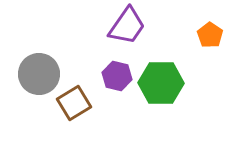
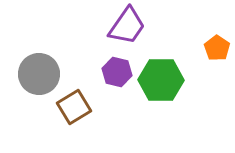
orange pentagon: moved 7 px right, 13 px down
purple hexagon: moved 4 px up
green hexagon: moved 3 px up
brown square: moved 4 px down
